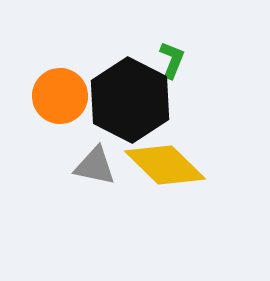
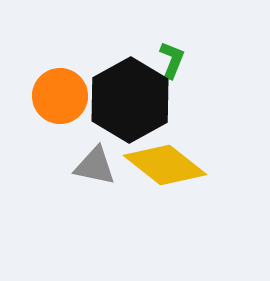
black hexagon: rotated 4 degrees clockwise
yellow diamond: rotated 6 degrees counterclockwise
